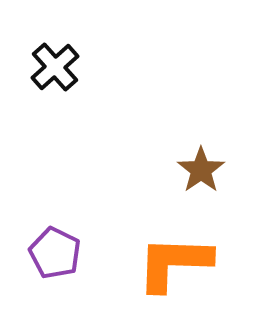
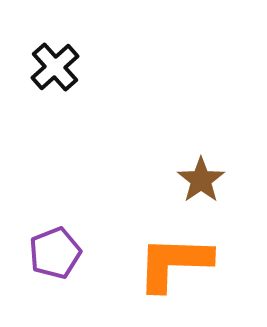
brown star: moved 10 px down
purple pentagon: rotated 24 degrees clockwise
